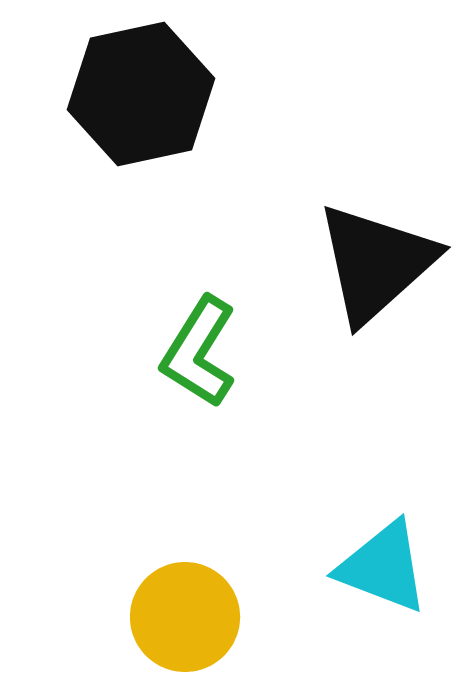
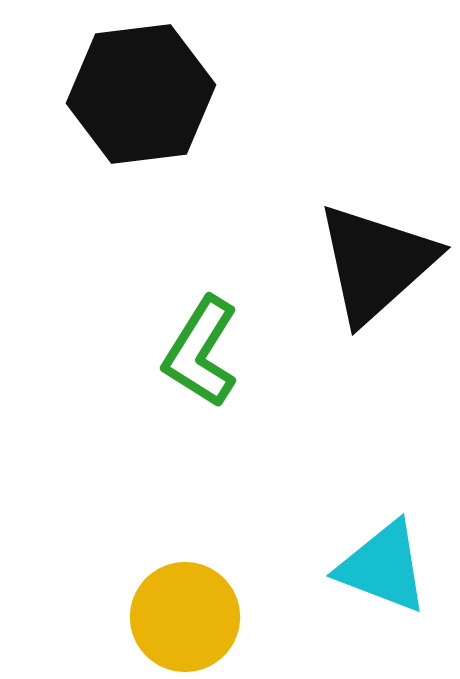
black hexagon: rotated 5 degrees clockwise
green L-shape: moved 2 px right
